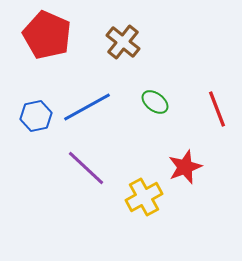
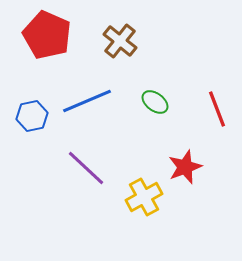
brown cross: moved 3 px left, 1 px up
blue line: moved 6 px up; rotated 6 degrees clockwise
blue hexagon: moved 4 px left
